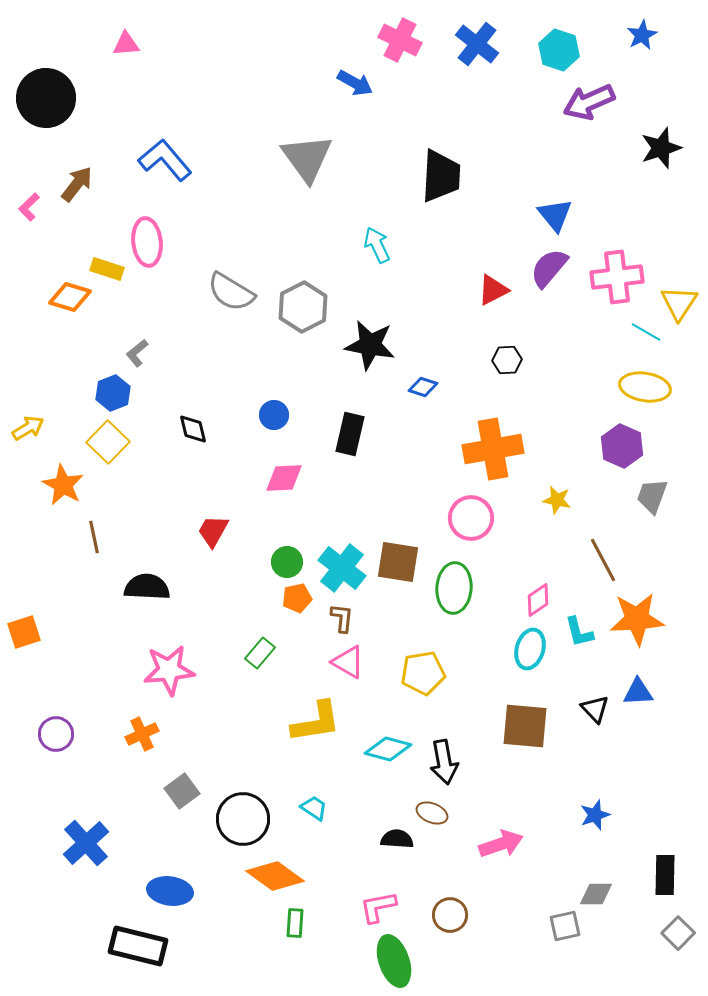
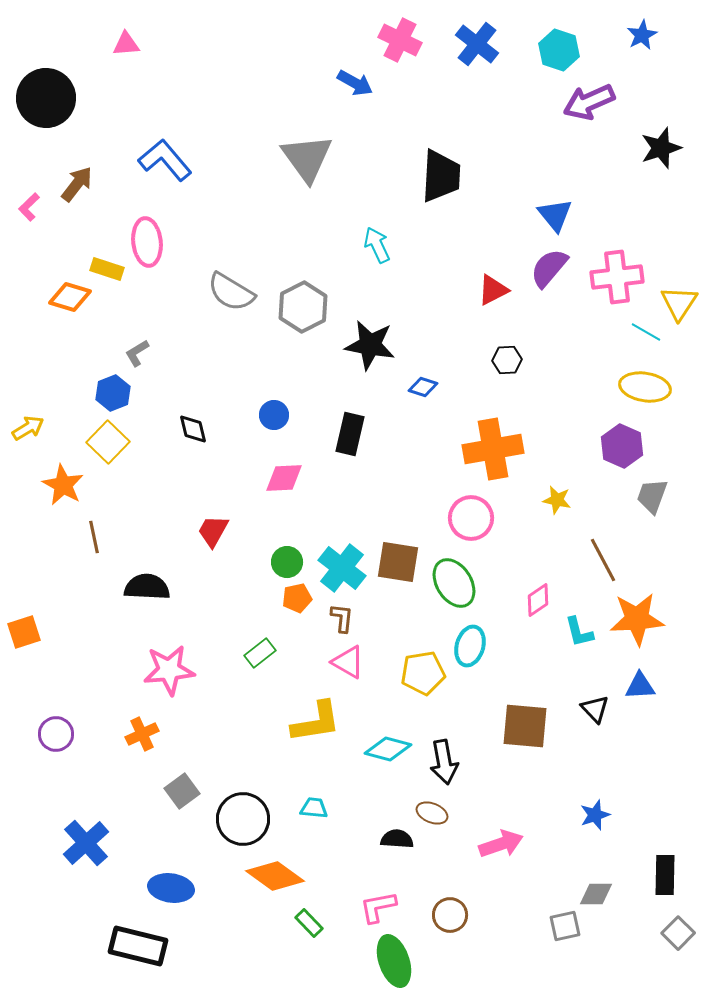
gray L-shape at (137, 353): rotated 8 degrees clockwise
green ellipse at (454, 588): moved 5 px up; rotated 36 degrees counterclockwise
cyan ellipse at (530, 649): moved 60 px left, 3 px up
green rectangle at (260, 653): rotated 12 degrees clockwise
blue triangle at (638, 692): moved 2 px right, 6 px up
cyan trapezoid at (314, 808): rotated 28 degrees counterclockwise
blue ellipse at (170, 891): moved 1 px right, 3 px up
green rectangle at (295, 923): moved 14 px right; rotated 48 degrees counterclockwise
